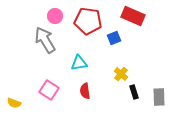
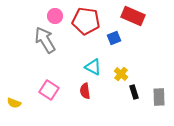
red pentagon: moved 2 px left
cyan triangle: moved 14 px right, 4 px down; rotated 36 degrees clockwise
